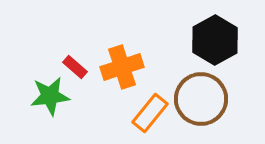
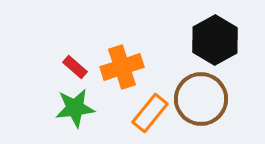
green star: moved 25 px right, 12 px down
